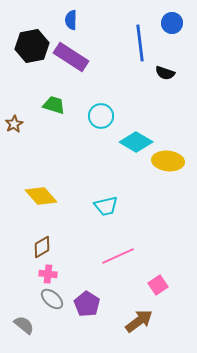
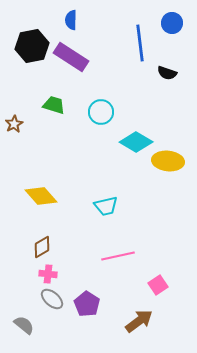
black semicircle: moved 2 px right
cyan circle: moved 4 px up
pink line: rotated 12 degrees clockwise
